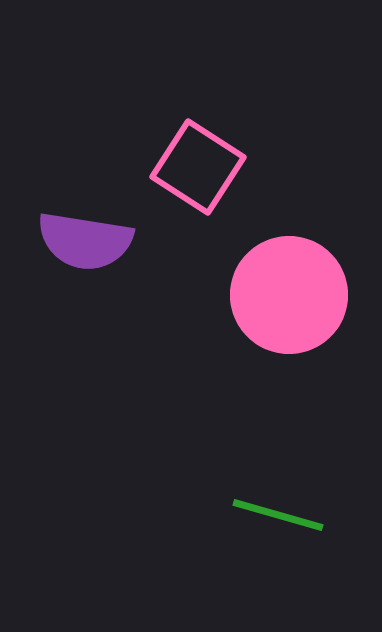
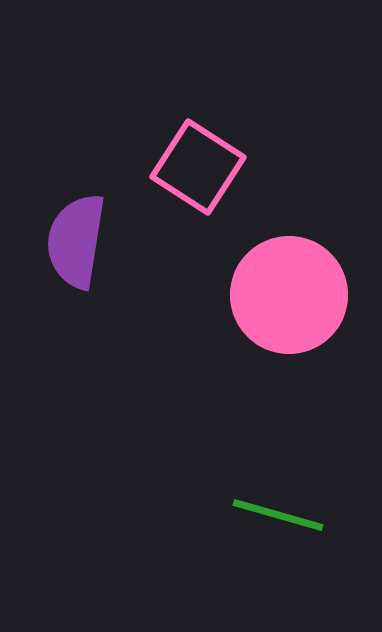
purple semicircle: moved 9 px left; rotated 90 degrees clockwise
